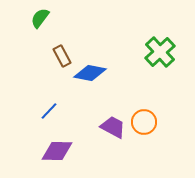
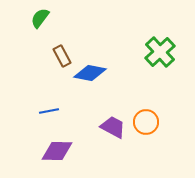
blue line: rotated 36 degrees clockwise
orange circle: moved 2 px right
